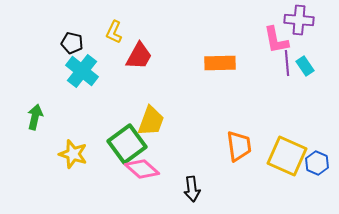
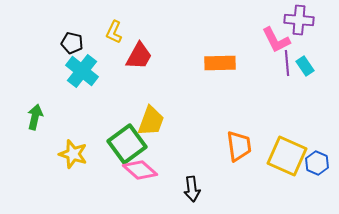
pink L-shape: rotated 16 degrees counterclockwise
pink diamond: moved 2 px left, 1 px down
